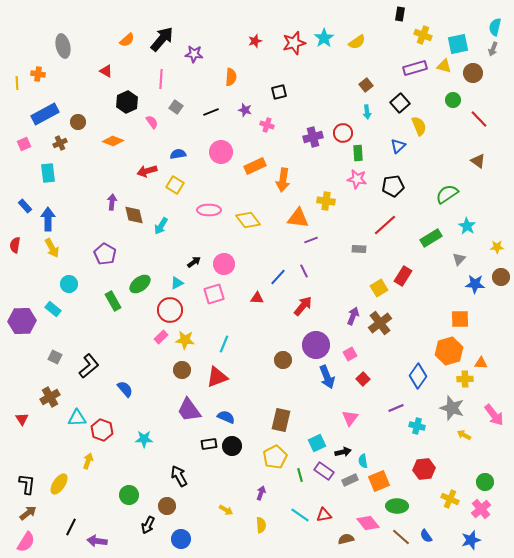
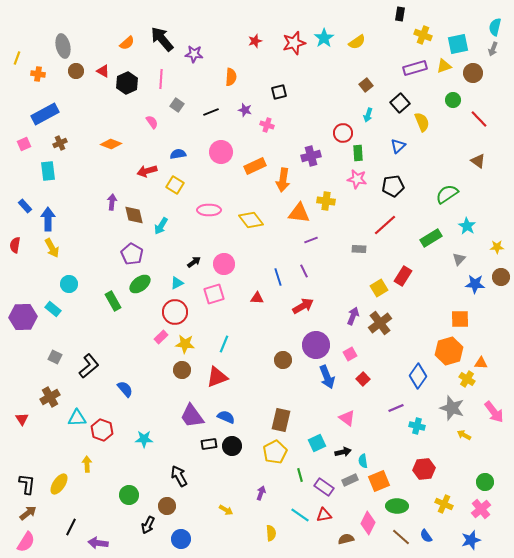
black arrow at (162, 39): rotated 80 degrees counterclockwise
orange semicircle at (127, 40): moved 3 px down
yellow triangle at (444, 66): rotated 35 degrees counterclockwise
red triangle at (106, 71): moved 3 px left
yellow line at (17, 83): moved 25 px up; rotated 24 degrees clockwise
black hexagon at (127, 102): moved 19 px up
gray square at (176, 107): moved 1 px right, 2 px up
cyan arrow at (367, 112): moved 1 px right, 3 px down; rotated 24 degrees clockwise
brown circle at (78, 122): moved 2 px left, 51 px up
yellow semicircle at (419, 126): moved 3 px right, 4 px up
purple cross at (313, 137): moved 2 px left, 19 px down
orange diamond at (113, 141): moved 2 px left, 3 px down
cyan rectangle at (48, 173): moved 2 px up
orange triangle at (298, 218): moved 1 px right, 5 px up
yellow diamond at (248, 220): moved 3 px right
purple pentagon at (105, 254): moved 27 px right
blue line at (278, 277): rotated 60 degrees counterclockwise
red arrow at (303, 306): rotated 20 degrees clockwise
red circle at (170, 310): moved 5 px right, 2 px down
purple hexagon at (22, 321): moved 1 px right, 4 px up
yellow star at (185, 340): moved 4 px down
yellow cross at (465, 379): moved 2 px right; rotated 35 degrees clockwise
purple trapezoid at (189, 410): moved 3 px right, 6 px down
pink arrow at (494, 415): moved 3 px up
pink triangle at (350, 418): moved 3 px left; rotated 30 degrees counterclockwise
yellow pentagon at (275, 457): moved 5 px up
yellow arrow at (88, 461): moved 1 px left, 3 px down; rotated 21 degrees counterclockwise
purple rectangle at (324, 471): moved 16 px down
yellow cross at (450, 499): moved 6 px left, 5 px down
pink diamond at (368, 523): rotated 65 degrees clockwise
yellow semicircle at (261, 525): moved 10 px right, 8 px down
purple arrow at (97, 541): moved 1 px right, 2 px down
